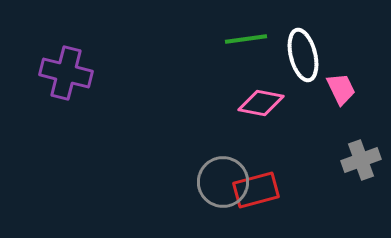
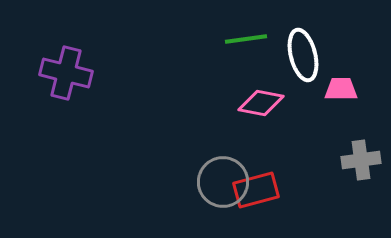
pink trapezoid: rotated 64 degrees counterclockwise
gray cross: rotated 12 degrees clockwise
